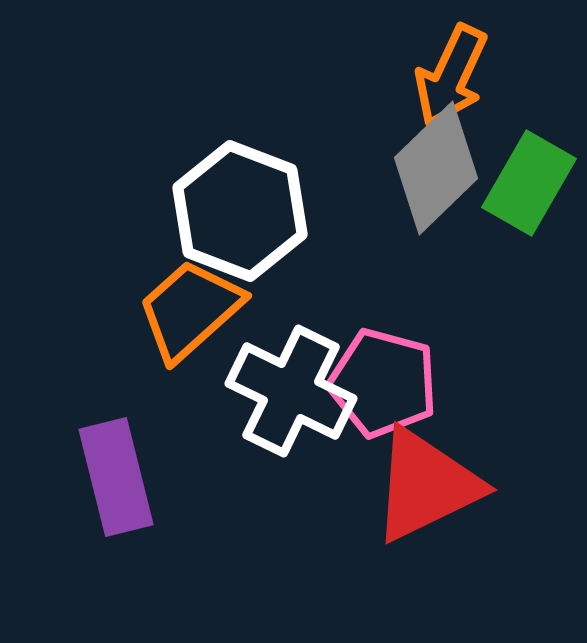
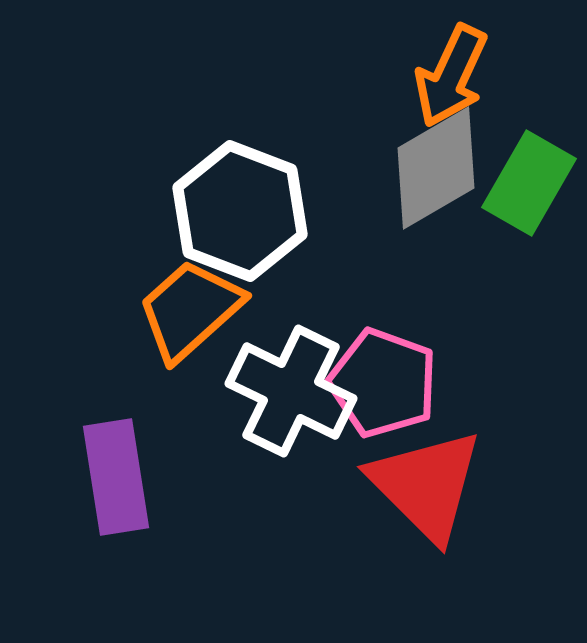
gray diamond: rotated 14 degrees clockwise
pink pentagon: rotated 5 degrees clockwise
purple rectangle: rotated 5 degrees clockwise
red triangle: rotated 49 degrees counterclockwise
